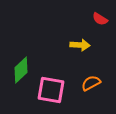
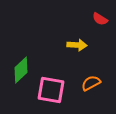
yellow arrow: moved 3 px left
